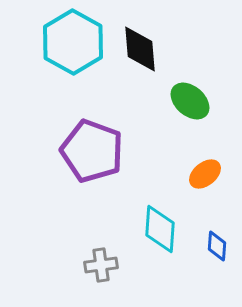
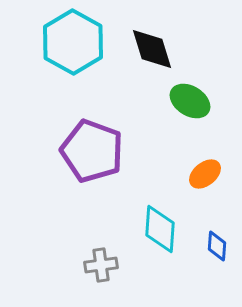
black diamond: moved 12 px right; rotated 12 degrees counterclockwise
green ellipse: rotated 9 degrees counterclockwise
